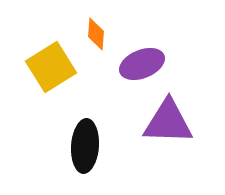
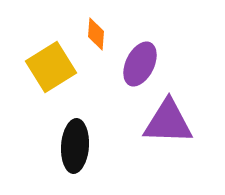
purple ellipse: moved 2 px left; rotated 42 degrees counterclockwise
black ellipse: moved 10 px left
